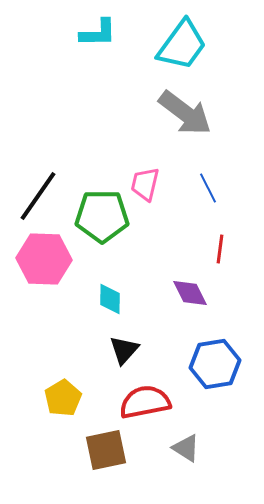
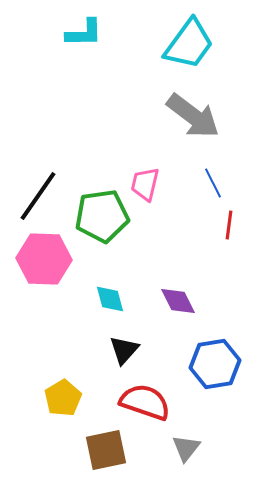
cyan L-shape: moved 14 px left
cyan trapezoid: moved 7 px right, 1 px up
gray arrow: moved 8 px right, 3 px down
blue line: moved 5 px right, 5 px up
green pentagon: rotated 8 degrees counterclockwise
red line: moved 9 px right, 24 px up
purple diamond: moved 12 px left, 8 px down
cyan diamond: rotated 16 degrees counterclockwise
red semicircle: rotated 30 degrees clockwise
gray triangle: rotated 36 degrees clockwise
